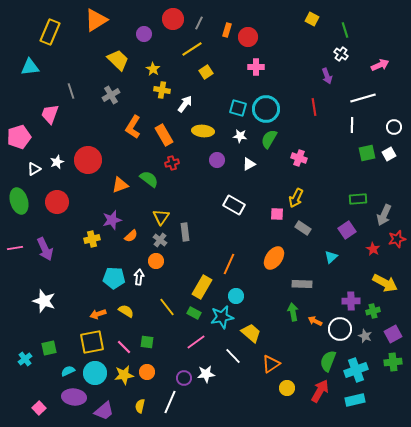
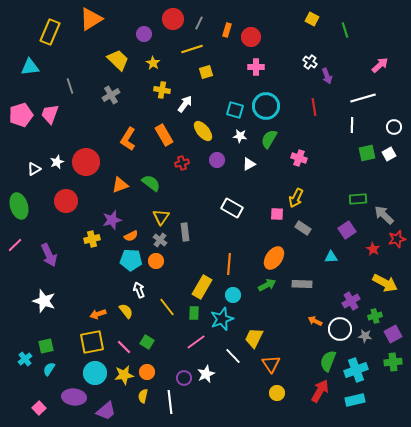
orange triangle at (96, 20): moved 5 px left, 1 px up
red circle at (248, 37): moved 3 px right
yellow line at (192, 49): rotated 15 degrees clockwise
white cross at (341, 54): moved 31 px left, 8 px down
pink arrow at (380, 65): rotated 18 degrees counterclockwise
yellow star at (153, 69): moved 6 px up
yellow square at (206, 72): rotated 16 degrees clockwise
gray line at (71, 91): moved 1 px left, 5 px up
cyan square at (238, 108): moved 3 px left, 2 px down
cyan circle at (266, 109): moved 3 px up
orange L-shape at (133, 127): moved 5 px left, 12 px down
yellow ellipse at (203, 131): rotated 45 degrees clockwise
pink pentagon at (19, 137): moved 2 px right, 22 px up
red circle at (88, 160): moved 2 px left, 2 px down
red cross at (172, 163): moved 10 px right
green semicircle at (149, 179): moved 2 px right, 4 px down
green ellipse at (19, 201): moved 5 px down
red circle at (57, 202): moved 9 px right, 1 px up
white rectangle at (234, 205): moved 2 px left, 3 px down
gray arrow at (384, 215): rotated 110 degrees clockwise
orange semicircle at (131, 236): rotated 16 degrees clockwise
pink line at (15, 248): moved 3 px up; rotated 35 degrees counterclockwise
purple arrow at (45, 249): moved 4 px right, 6 px down
cyan triangle at (331, 257): rotated 40 degrees clockwise
orange line at (229, 264): rotated 20 degrees counterclockwise
white arrow at (139, 277): moved 13 px down; rotated 28 degrees counterclockwise
cyan pentagon at (114, 278): moved 17 px right, 18 px up
cyan circle at (236, 296): moved 3 px left, 1 px up
purple cross at (351, 301): rotated 30 degrees counterclockwise
yellow semicircle at (126, 311): rotated 21 degrees clockwise
green cross at (373, 311): moved 2 px right, 5 px down
green arrow at (293, 312): moved 26 px left, 27 px up; rotated 72 degrees clockwise
green rectangle at (194, 313): rotated 64 degrees clockwise
cyan star at (222, 317): moved 2 px down; rotated 10 degrees counterclockwise
yellow trapezoid at (251, 333): moved 3 px right, 5 px down; rotated 105 degrees counterclockwise
gray star at (365, 336): rotated 16 degrees counterclockwise
green square at (147, 342): rotated 24 degrees clockwise
green square at (49, 348): moved 3 px left, 2 px up
orange triangle at (271, 364): rotated 30 degrees counterclockwise
cyan semicircle at (68, 371): moved 19 px left, 2 px up; rotated 32 degrees counterclockwise
white star at (206, 374): rotated 18 degrees counterclockwise
yellow circle at (287, 388): moved 10 px left, 5 px down
white line at (170, 402): rotated 30 degrees counterclockwise
yellow semicircle at (140, 406): moved 3 px right, 10 px up
purple trapezoid at (104, 411): moved 2 px right
